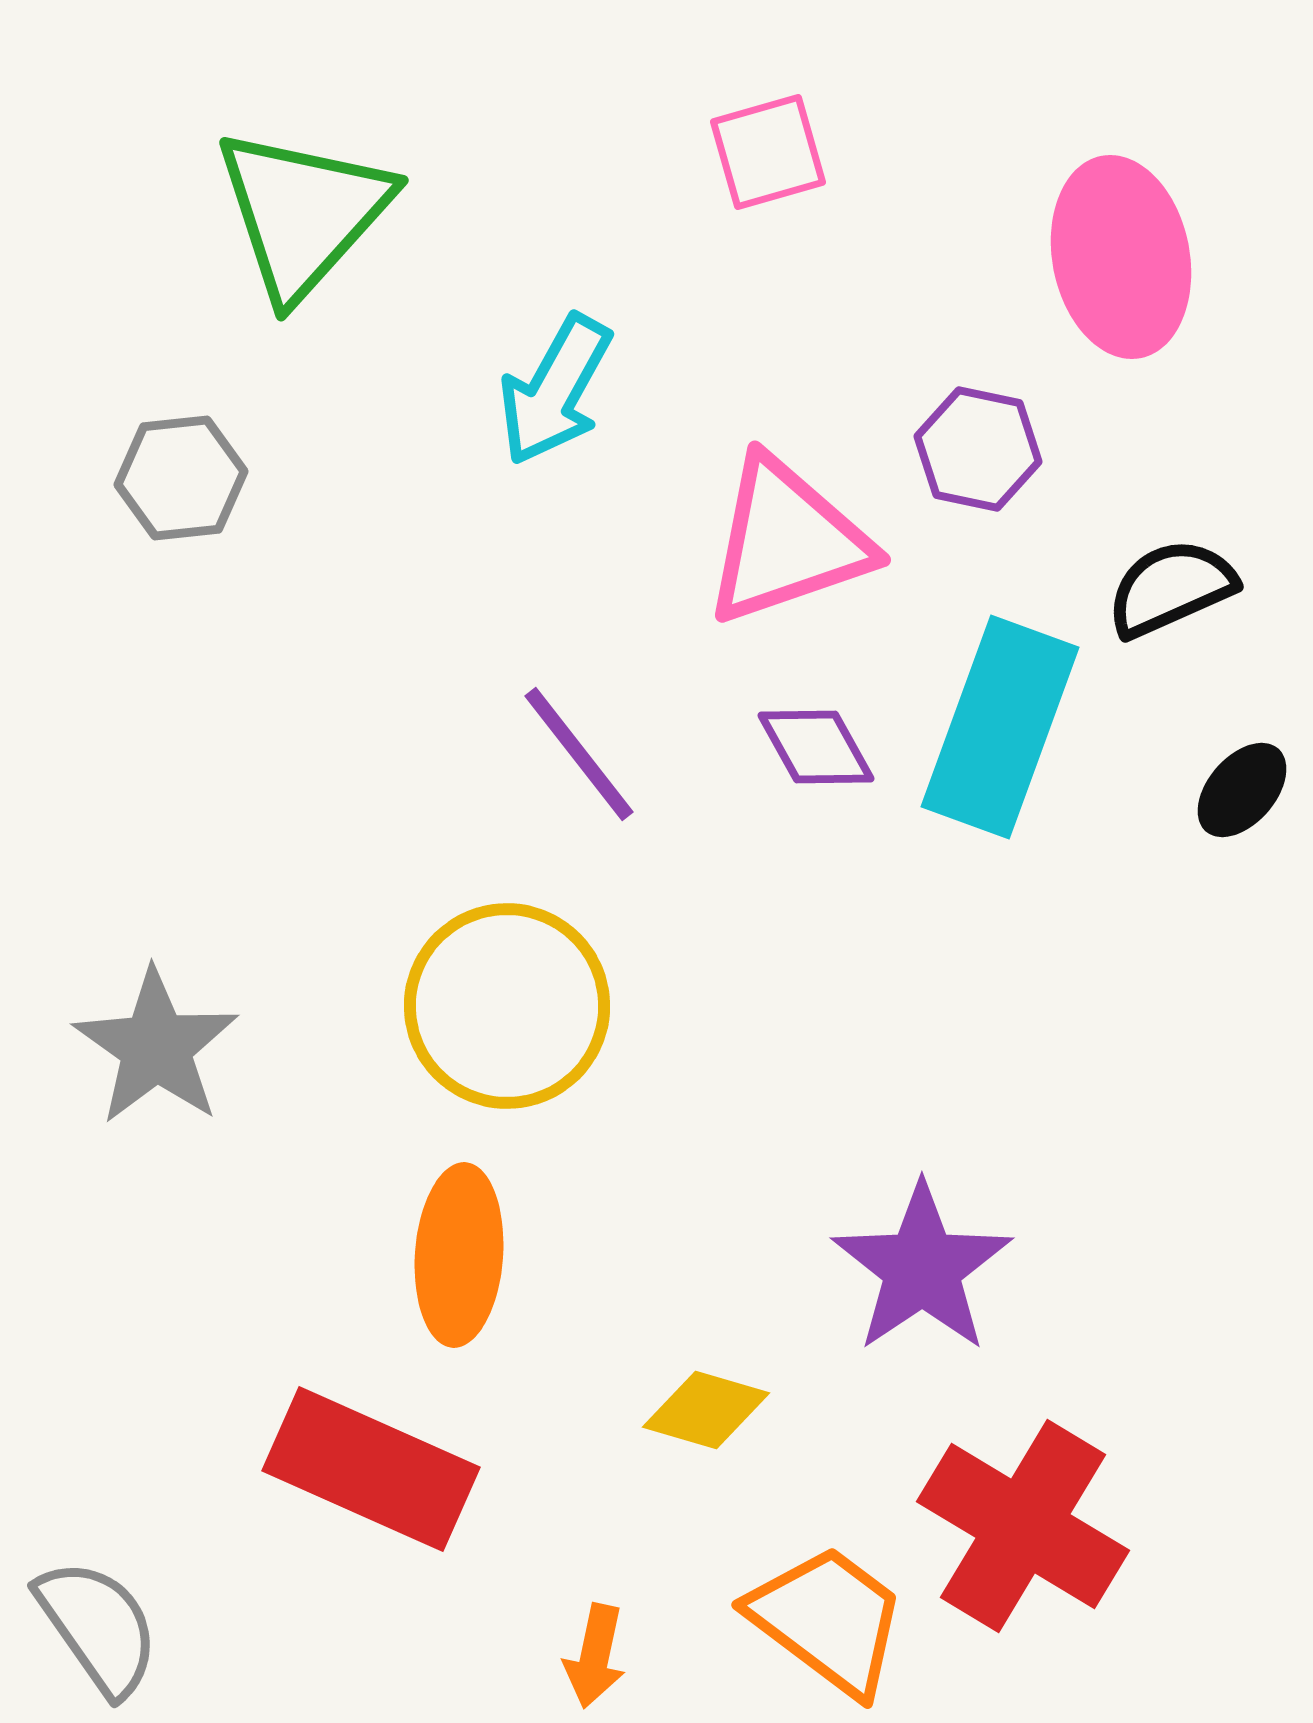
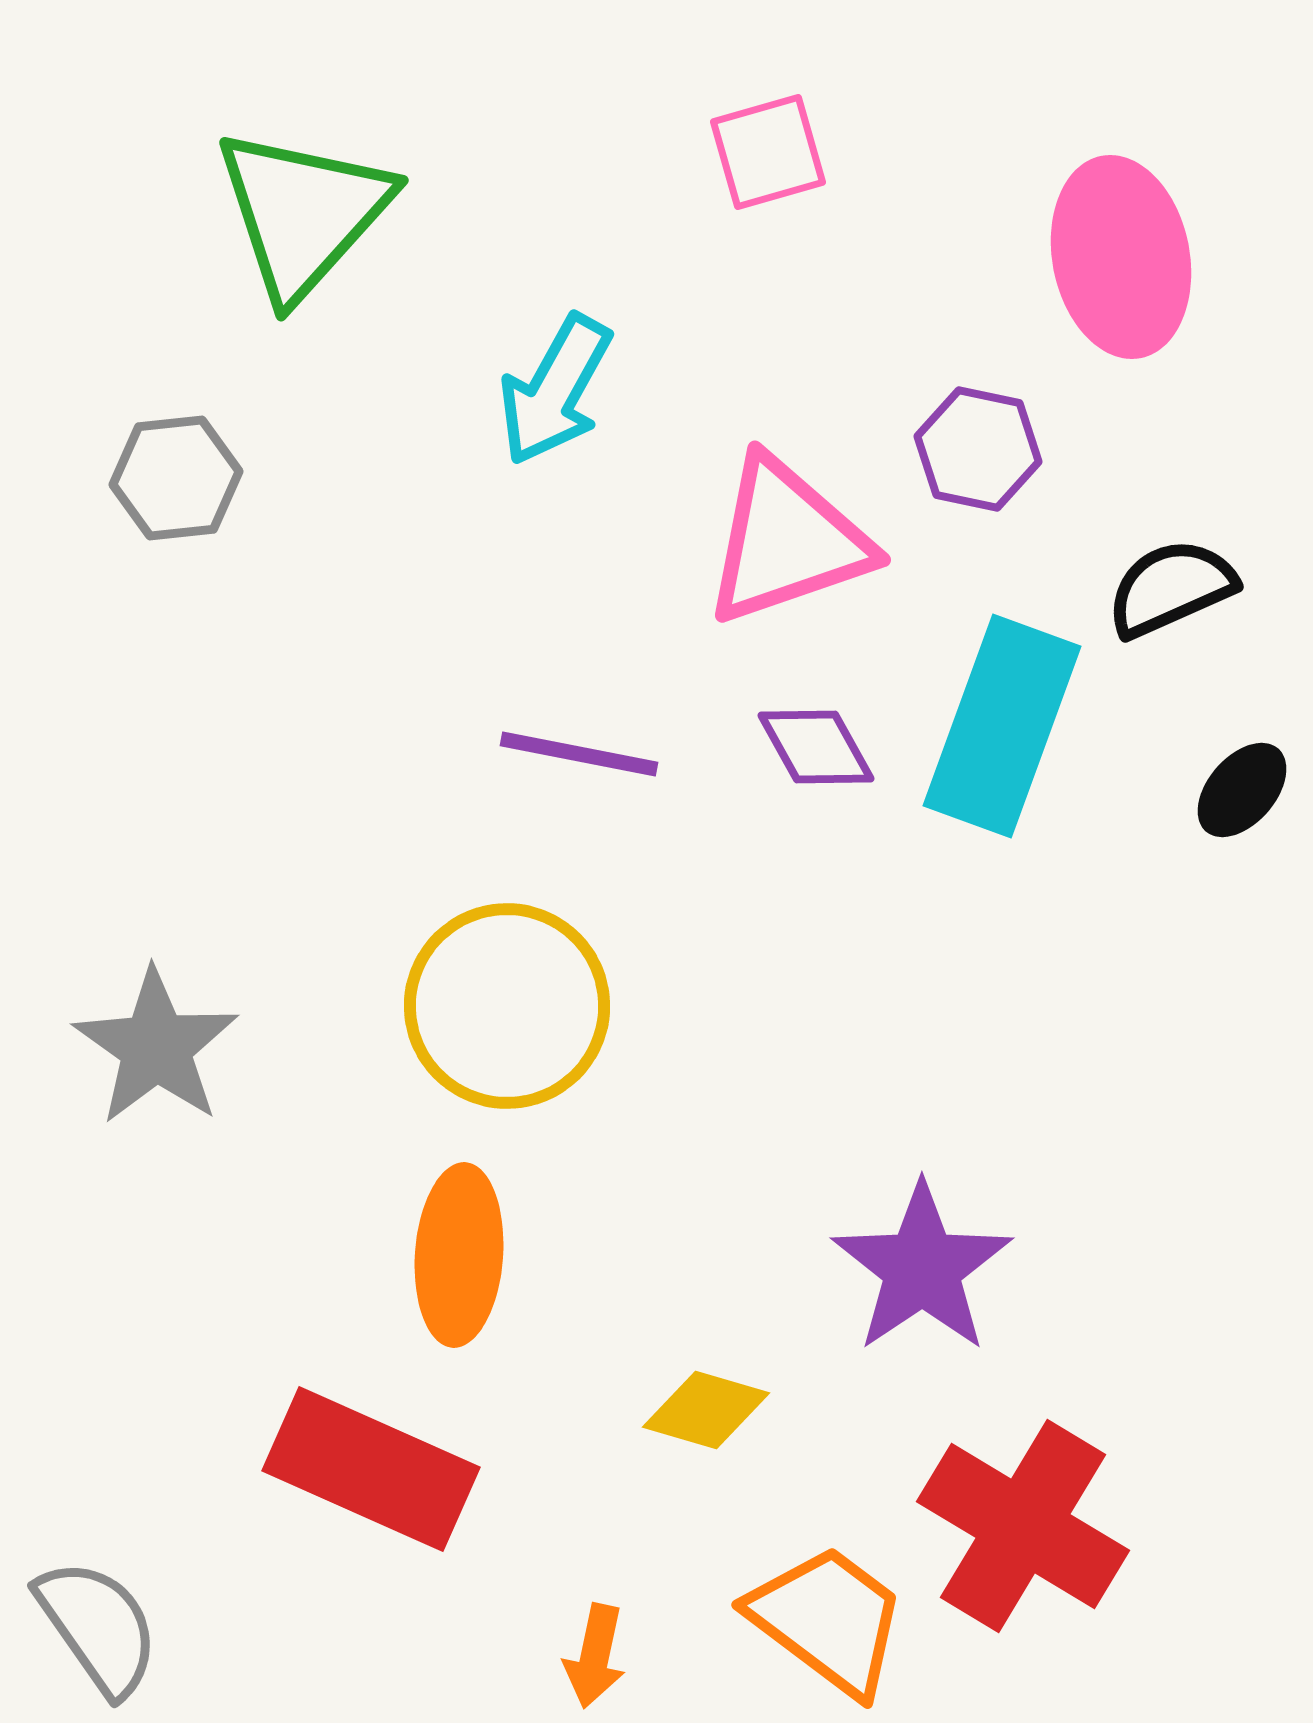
gray hexagon: moved 5 px left
cyan rectangle: moved 2 px right, 1 px up
purple line: rotated 41 degrees counterclockwise
